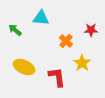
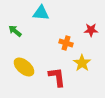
cyan triangle: moved 5 px up
green arrow: moved 1 px down
orange cross: moved 2 px down; rotated 24 degrees counterclockwise
yellow ellipse: rotated 15 degrees clockwise
